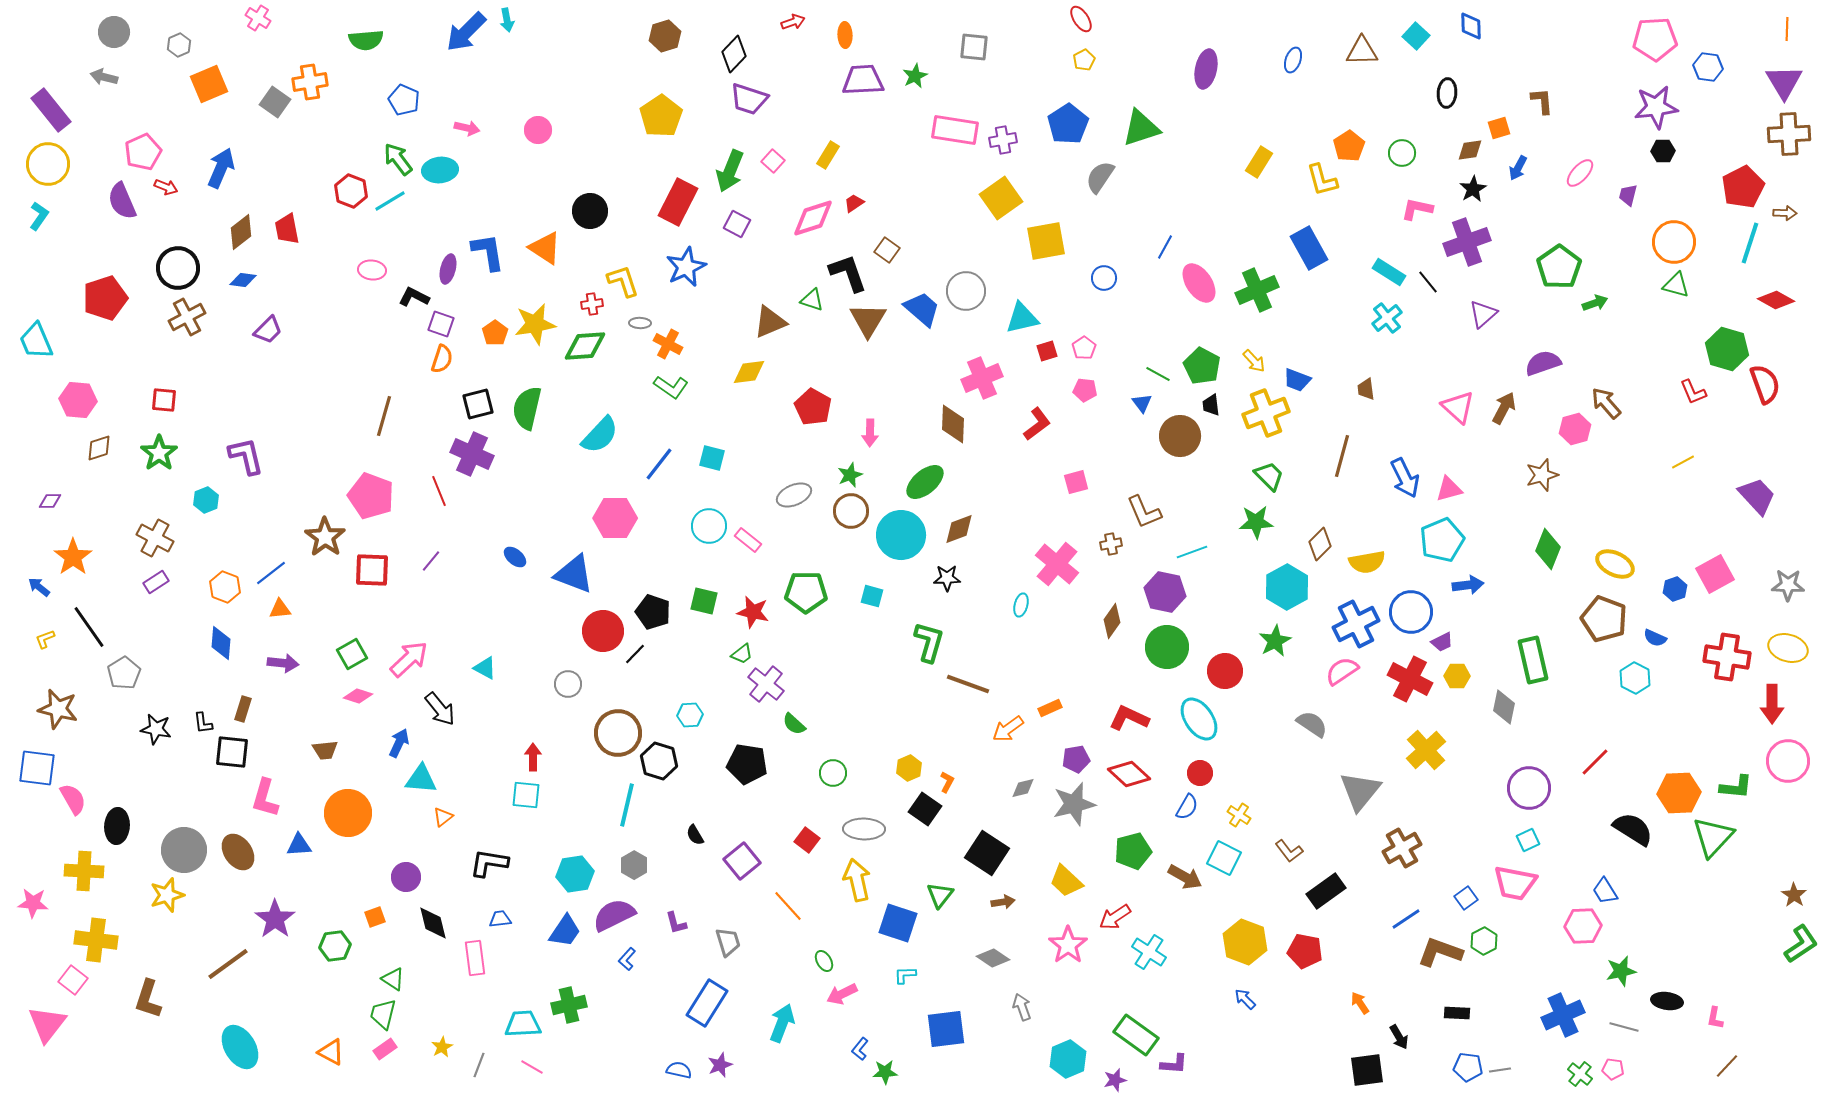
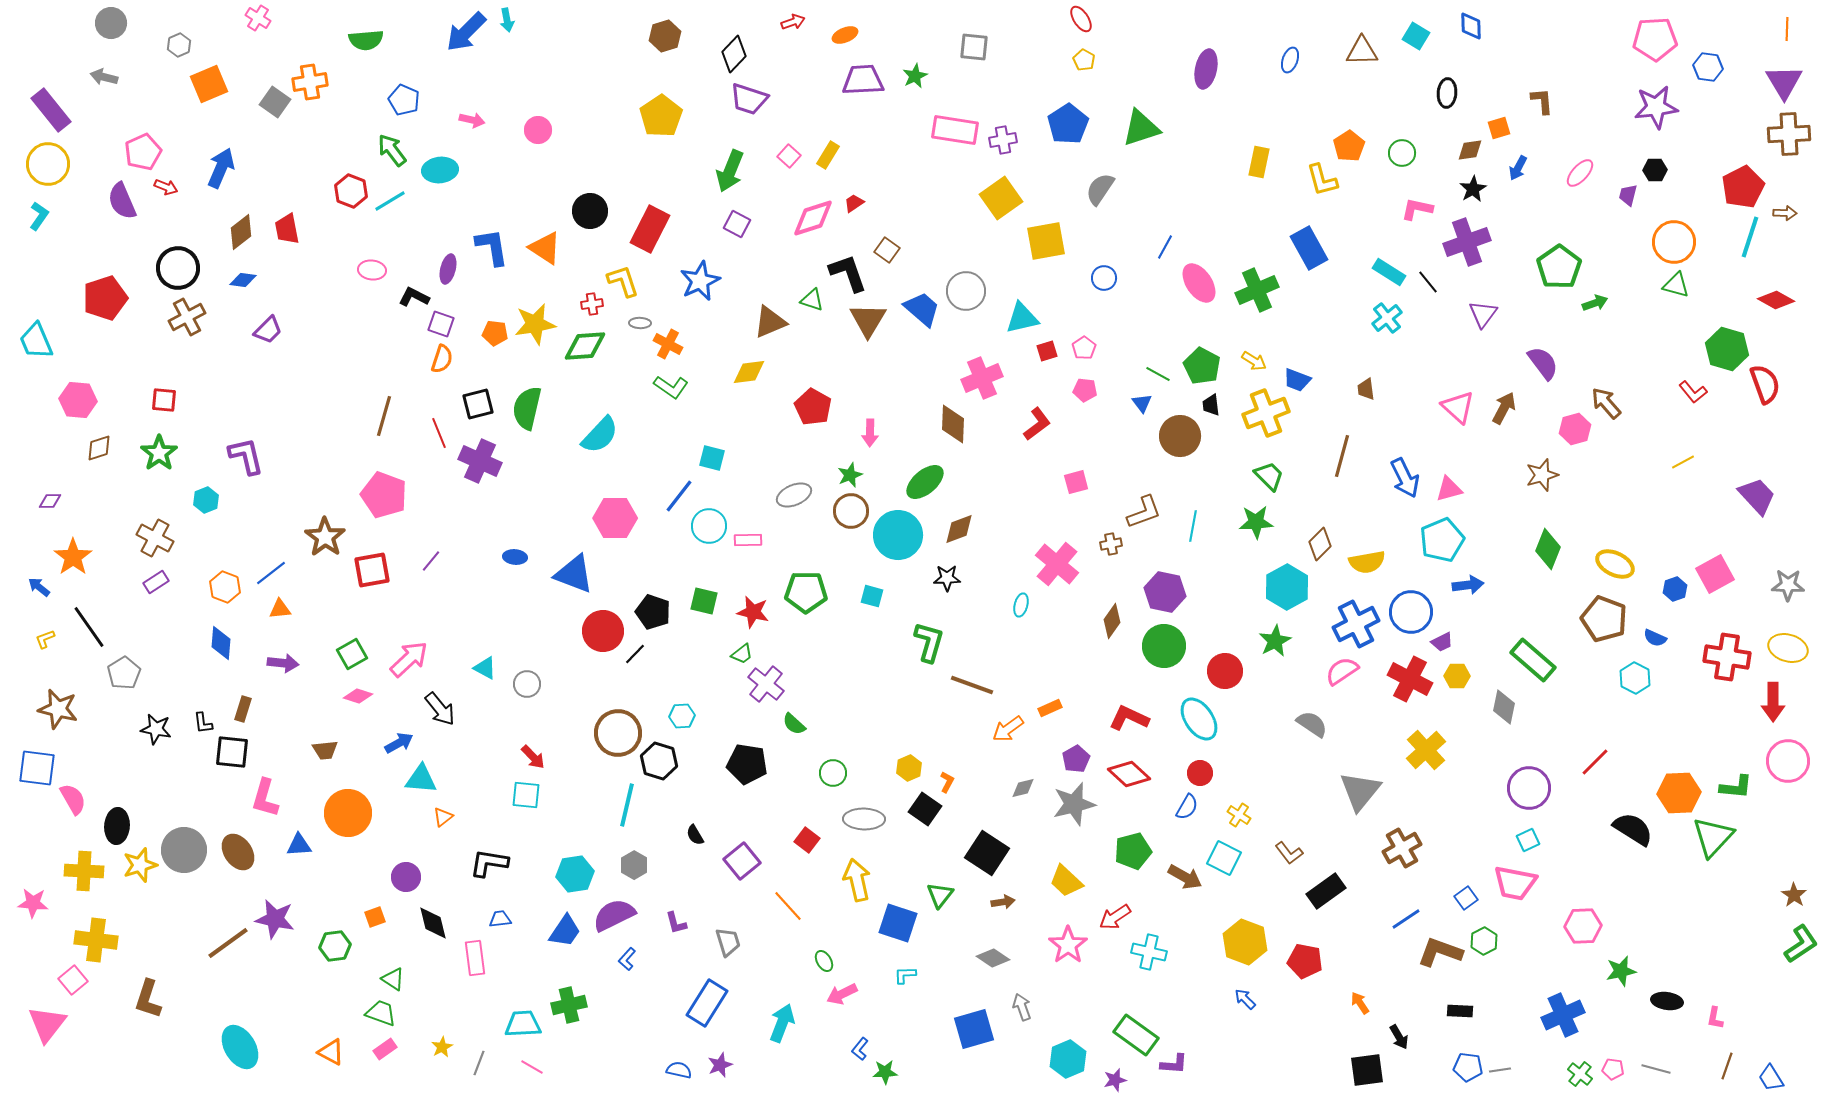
gray circle at (114, 32): moved 3 px left, 9 px up
orange ellipse at (845, 35): rotated 70 degrees clockwise
cyan square at (1416, 36): rotated 12 degrees counterclockwise
yellow pentagon at (1084, 60): rotated 15 degrees counterclockwise
blue ellipse at (1293, 60): moved 3 px left
pink arrow at (467, 128): moved 5 px right, 8 px up
black hexagon at (1663, 151): moved 8 px left, 19 px down
green arrow at (398, 159): moved 6 px left, 9 px up
pink square at (773, 161): moved 16 px right, 5 px up
yellow rectangle at (1259, 162): rotated 20 degrees counterclockwise
gray semicircle at (1100, 177): moved 12 px down
red rectangle at (678, 202): moved 28 px left, 27 px down
cyan line at (1750, 243): moved 6 px up
blue L-shape at (488, 252): moved 4 px right, 5 px up
blue star at (686, 267): moved 14 px right, 14 px down
purple triangle at (1483, 314): rotated 12 degrees counterclockwise
orange pentagon at (495, 333): rotated 30 degrees counterclockwise
yellow arrow at (1254, 361): rotated 15 degrees counterclockwise
purple semicircle at (1543, 363): rotated 72 degrees clockwise
red L-shape at (1693, 392): rotated 16 degrees counterclockwise
purple cross at (472, 454): moved 8 px right, 7 px down
blue line at (659, 464): moved 20 px right, 32 px down
red line at (439, 491): moved 58 px up
pink pentagon at (371, 496): moved 13 px right, 1 px up
brown L-shape at (1144, 512): rotated 87 degrees counterclockwise
cyan circle at (901, 535): moved 3 px left
pink rectangle at (748, 540): rotated 40 degrees counterclockwise
cyan line at (1192, 552): moved 1 px right, 26 px up; rotated 60 degrees counterclockwise
blue ellipse at (515, 557): rotated 35 degrees counterclockwise
red square at (372, 570): rotated 12 degrees counterclockwise
green circle at (1167, 647): moved 3 px left, 1 px up
green rectangle at (1533, 660): rotated 36 degrees counterclockwise
gray circle at (568, 684): moved 41 px left
brown line at (968, 684): moved 4 px right, 1 px down
red arrow at (1772, 704): moved 1 px right, 2 px up
cyan hexagon at (690, 715): moved 8 px left, 1 px down
blue arrow at (399, 743): rotated 36 degrees clockwise
red arrow at (533, 757): rotated 136 degrees clockwise
purple pentagon at (1076, 759): rotated 20 degrees counterclockwise
gray ellipse at (864, 829): moved 10 px up
brown L-shape at (1289, 851): moved 2 px down
blue trapezoid at (1605, 891): moved 166 px right, 187 px down
yellow star at (167, 895): moved 27 px left, 30 px up
purple star at (275, 919): rotated 24 degrees counterclockwise
red pentagon at (1305, 951): moved 10 px down
cyan cross at (1149, 952): rotated 20 degrees counterclockwise
brown line at (228, 964): moved 21 px up
pink square at (73, 980): rotated 12 degrees clockwise
black rectangle at (1457, 1013): moved 3 px right, 2 px up
green trapezoid at (383, 1014): moved 2 px left, 1 px up; rotated 96 degrees clockwise
gray line at (1624, 1027): moved 32 px right, 42 px down
blue square at (946, 1029): moved 28 px right; rotated 9 degrees counterclockwise
gray line at (479, 1065): moved 2 px up
brown line at (1727, 1066): rotated 24 degrees counterclockwise
